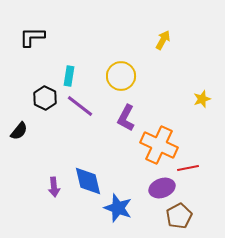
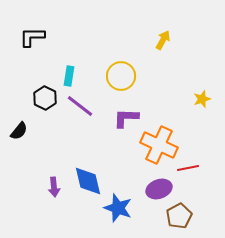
purple L-shape: rotated 64 degrees clockwise
purple ellipse: moved 3 px left, 1 px down
